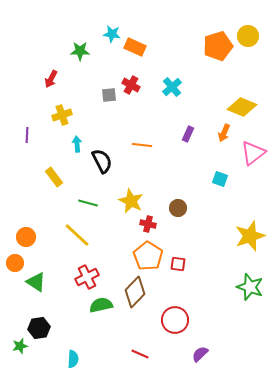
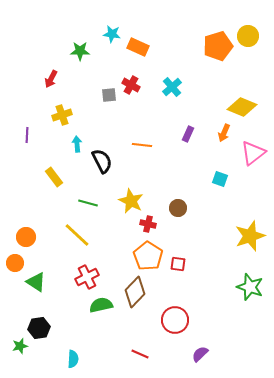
orange rectangle at (135, 47): moved 3 px right
